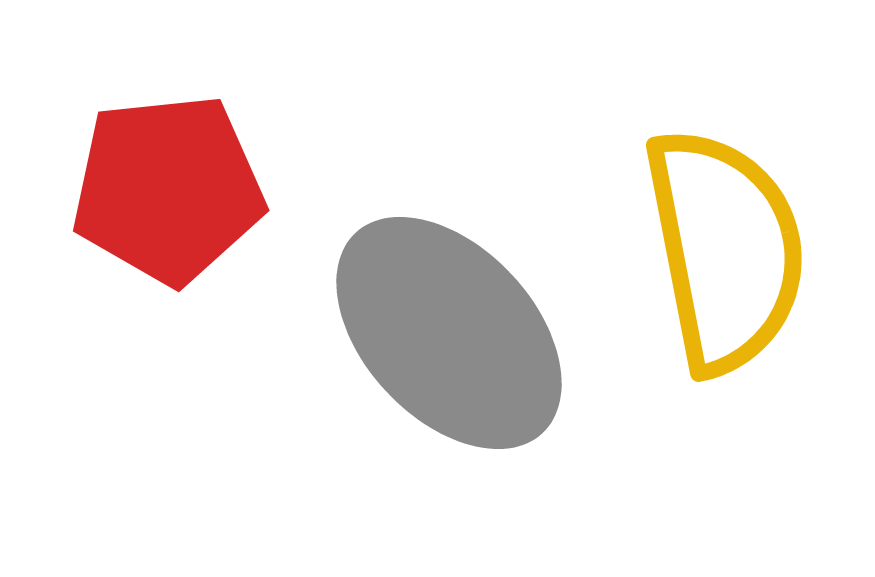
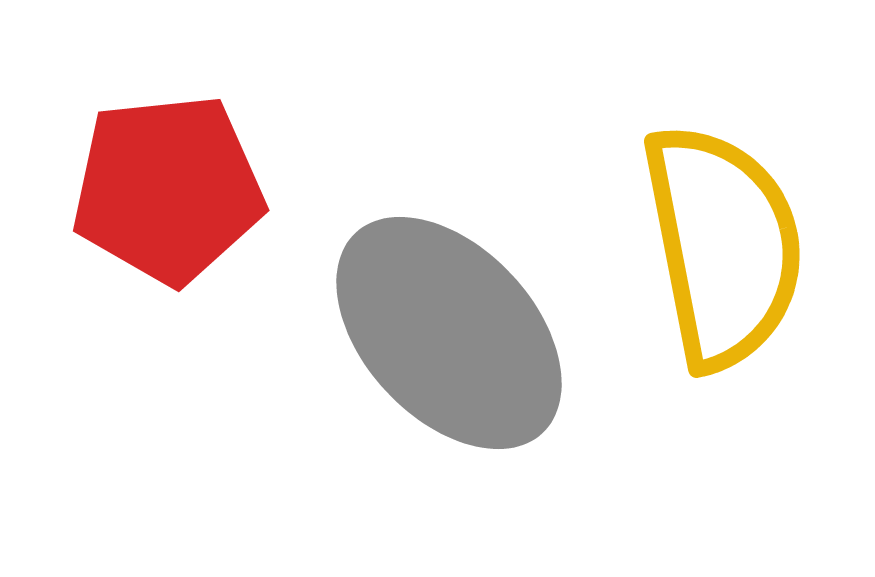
yellow semicircle: moved 2 px left, 4 px up
